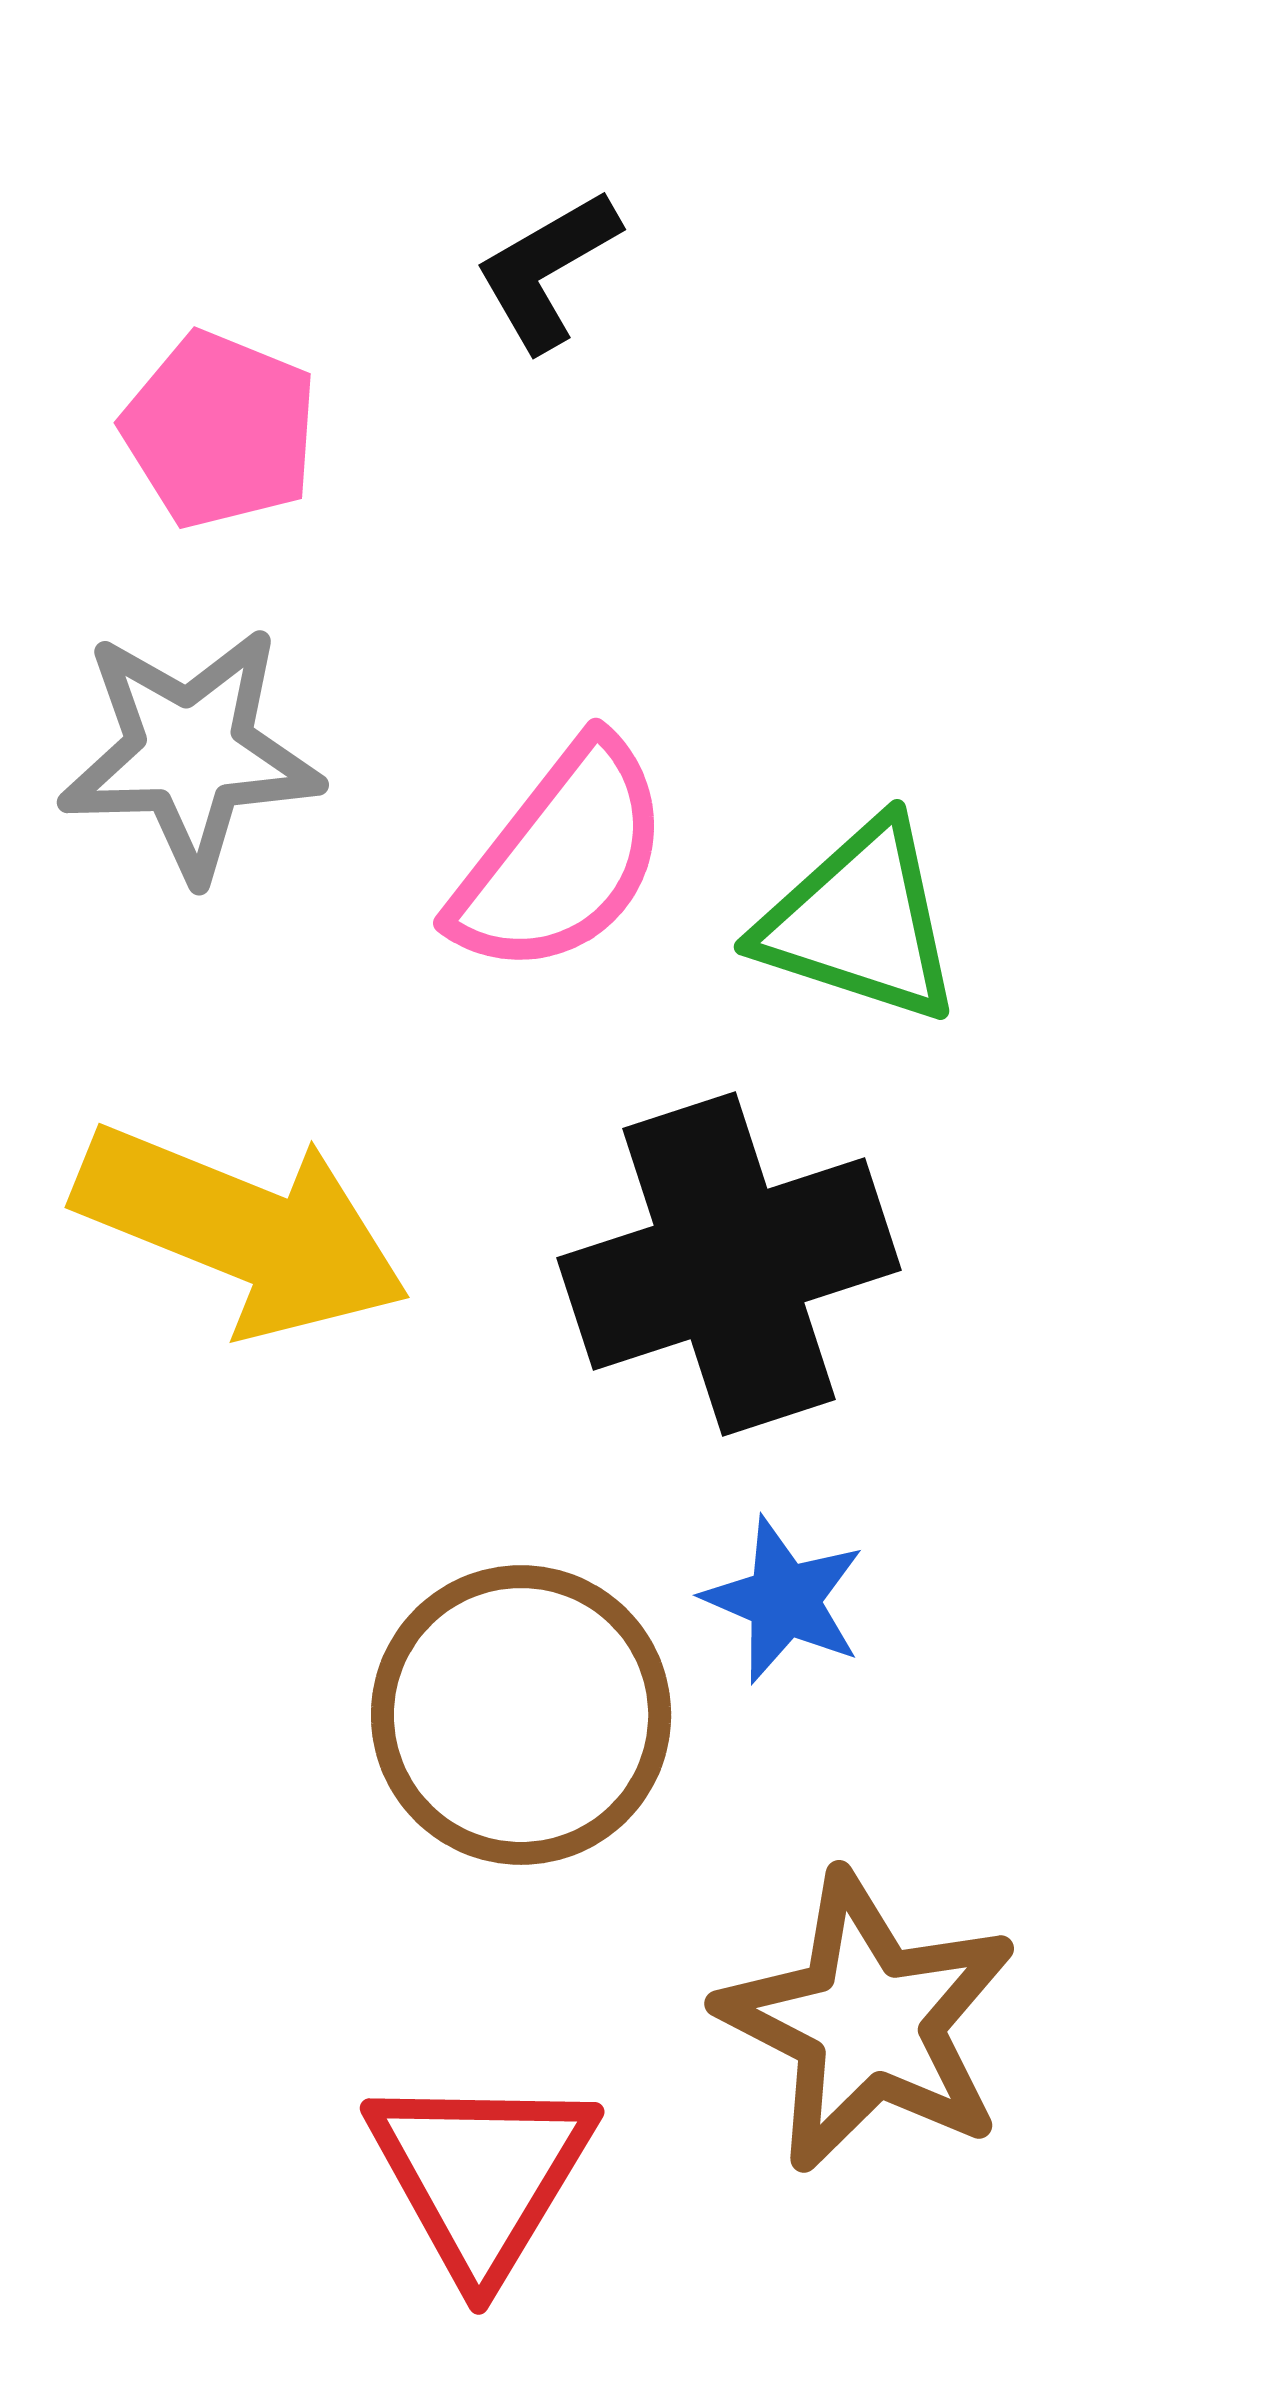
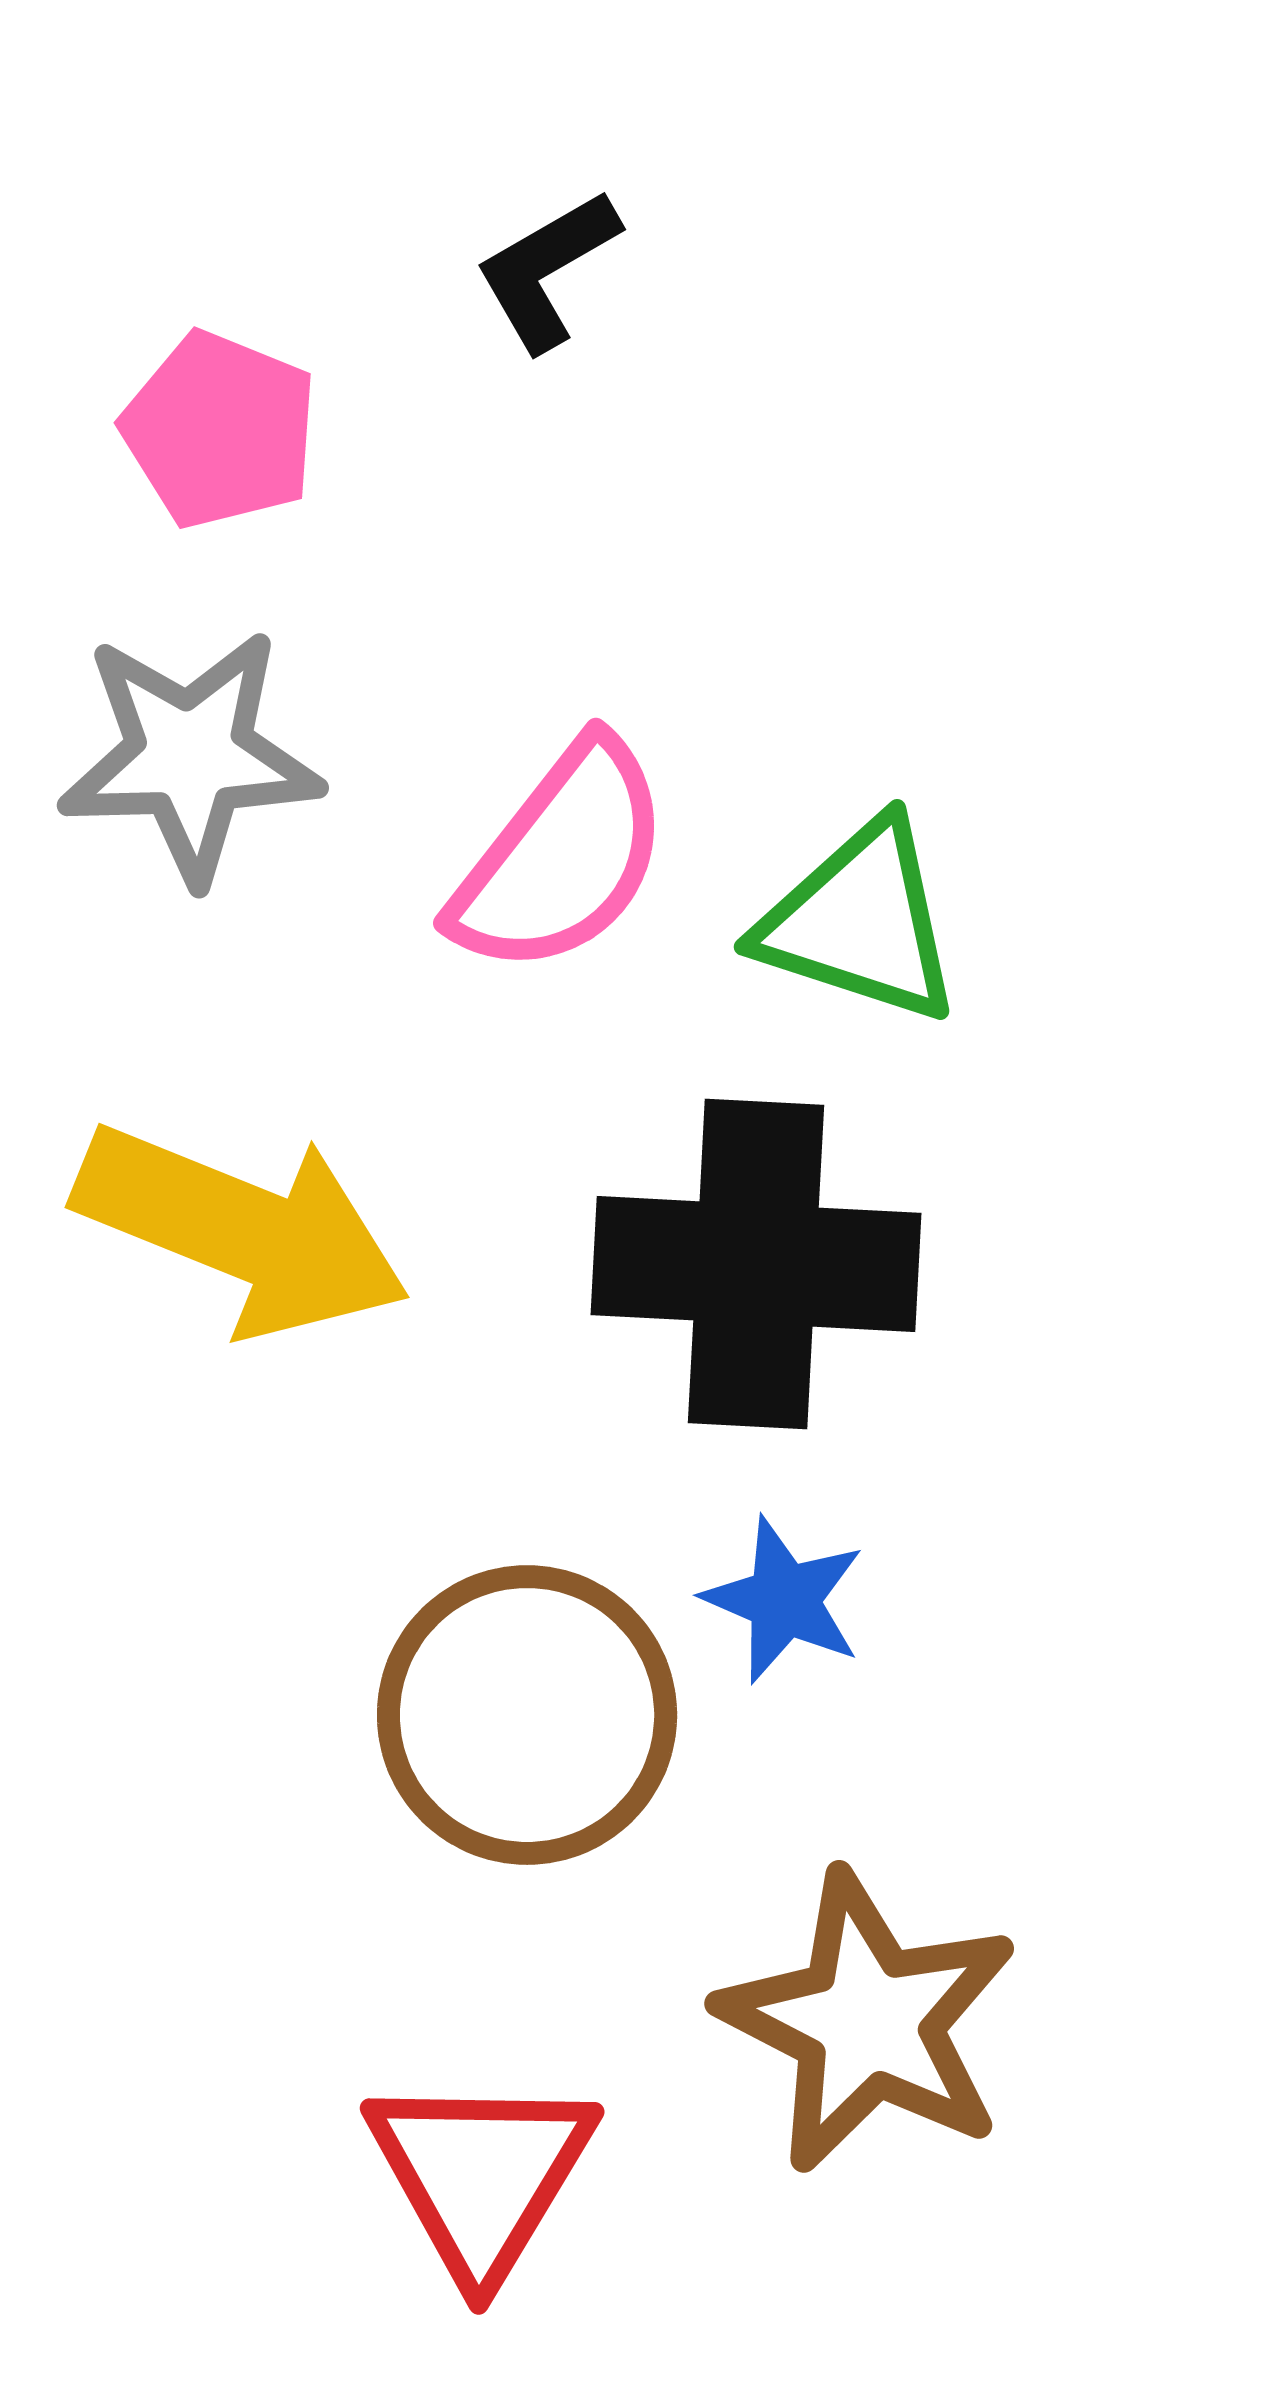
gray star: moved 3 px down
black cross: moved 27 px right; rotated 21 degrees clockwise
brown circle: moved 6 px right
